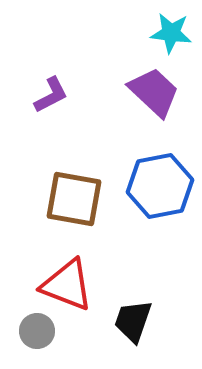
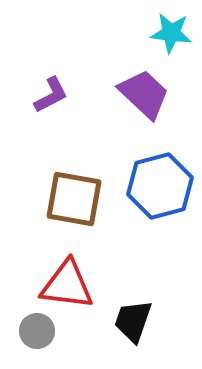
purple trapezoid: moved 10 px left, 2 px down
blue hexagon: rotated 4 degrees counterclockwise
red triangle: rotated 14 degrees counterclockwise
